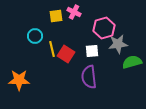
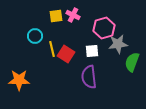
pink cross: moved 1 px left, 3 px down
green semicircle: rotated 54 degrees counterclockwise
